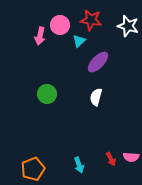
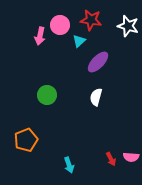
green circle: moved 1 px down
cyan arrow: moved 10 px left
orange pentagon: moved 7 px left, 29 px up
